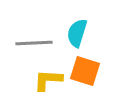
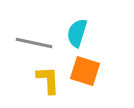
gray line: rotated 15 degrees clockwise
yellow L-shape: rotated 84 degrees clockwise
